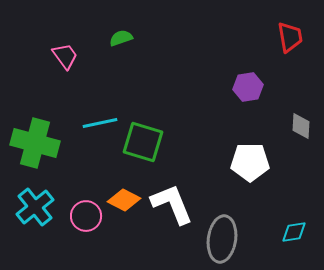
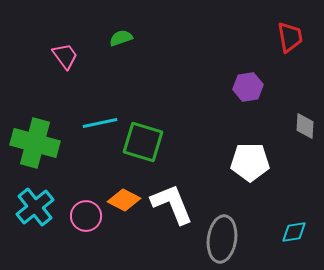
gray diamond: moved 4 px right
